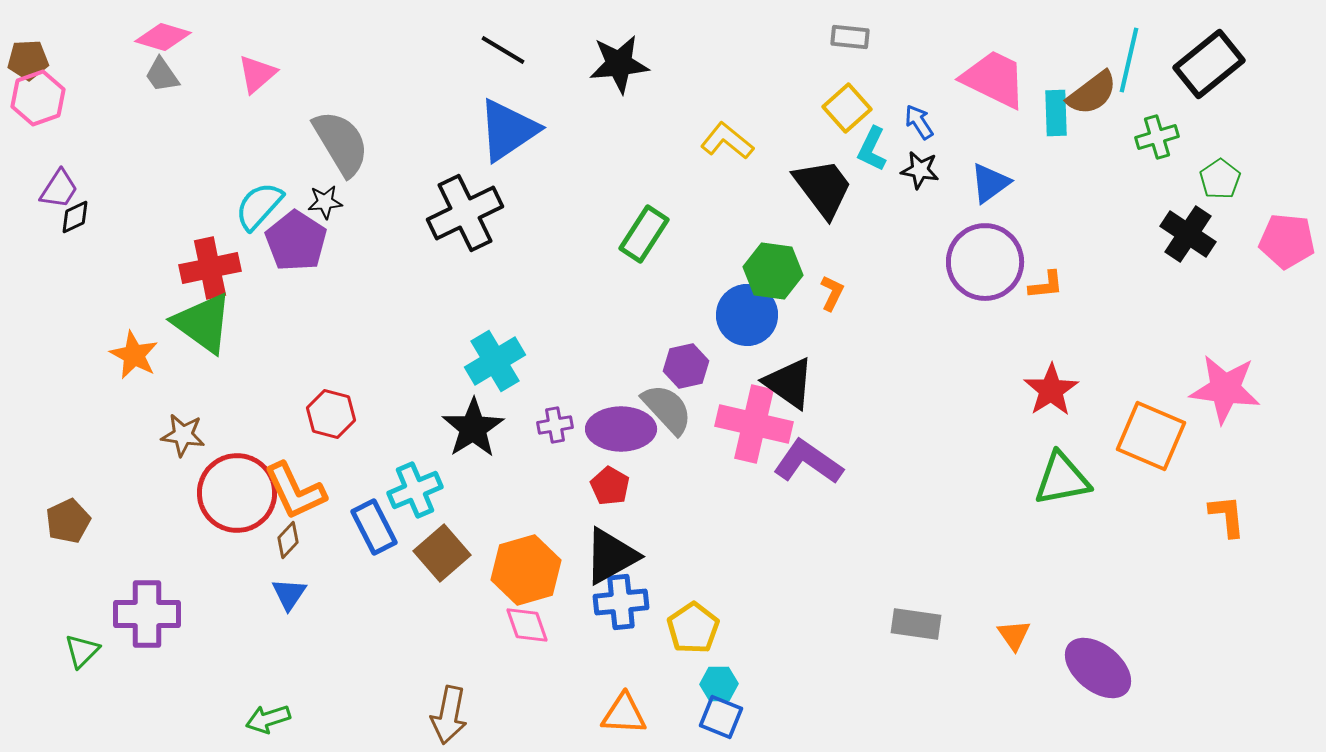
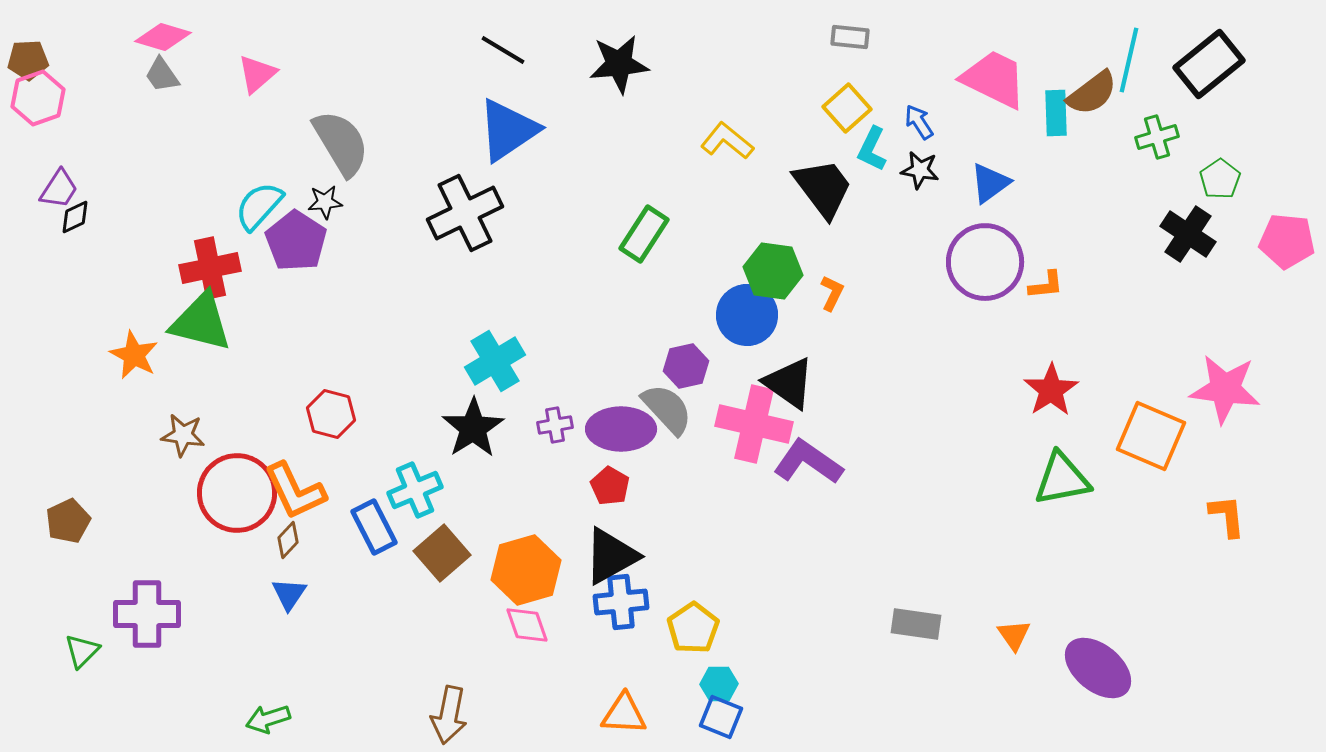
green triangle at (203, 323): moved 2 px left, 1 px up; rotated 22 degrees counterclockwise
